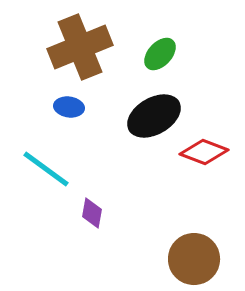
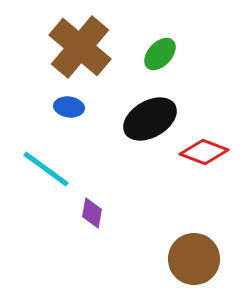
brown cross: rotated 28 degrees counterclockwise
black ellipse: moved 4 px left, 3 px down
